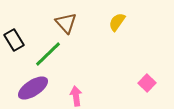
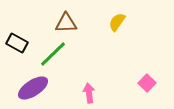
brown triangle: rotated 50 degrees counterclockwise
black rectangle: moved 3 px right, 3 px down; rotated 30 degrees counterclockwise
green line: moved 5 px right
pink arrow: moved 13 px right, 3 px up
